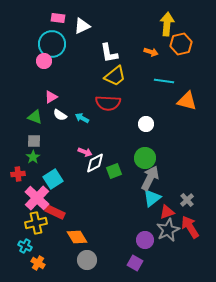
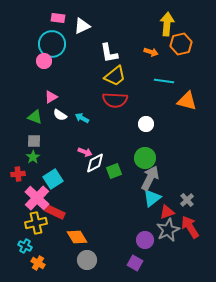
red semicircle: moved 7 px right, 3 px up
